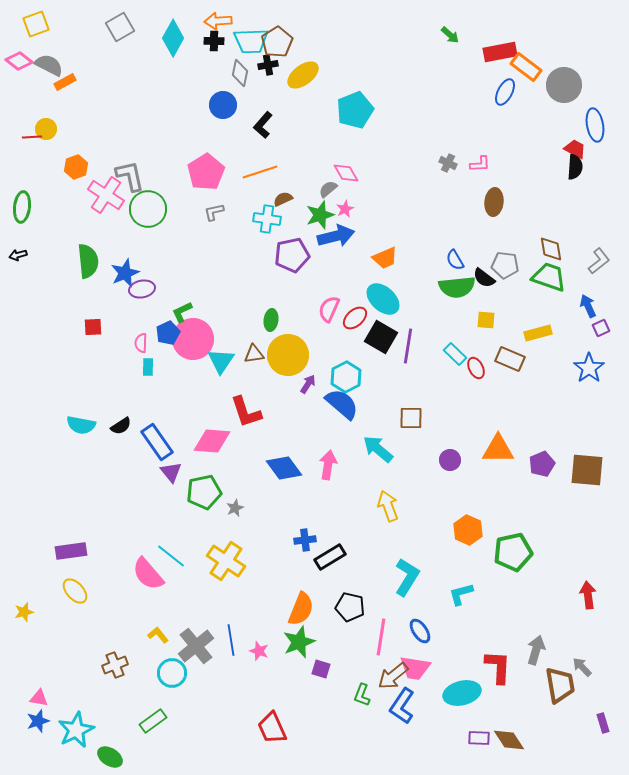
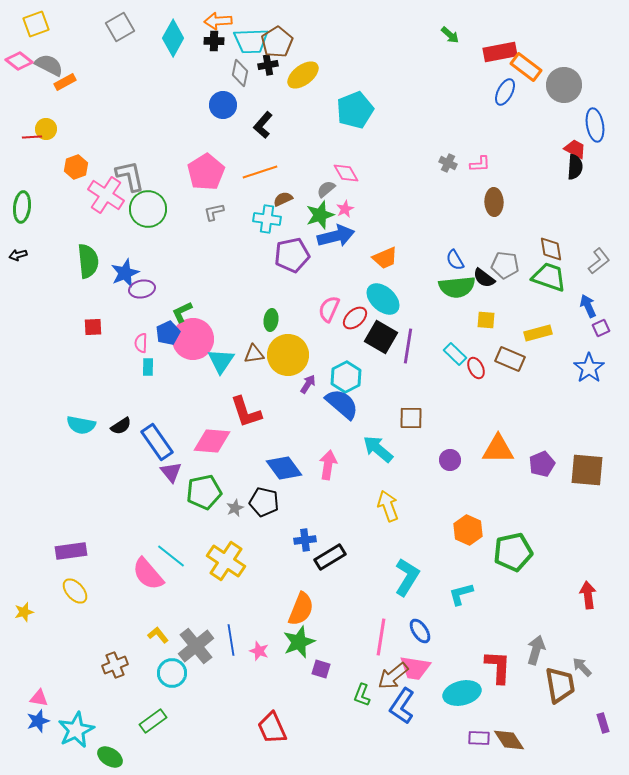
gray semicircle at (328, 189): moved 2 px left
brown ellipse at (494, 202): rotated 8 degrees counterclockwise
black pentagon at (350, 607): moved 86 px left, 105 px up
